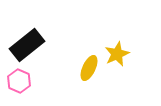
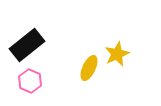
pink hexagon: moved 11 px right
